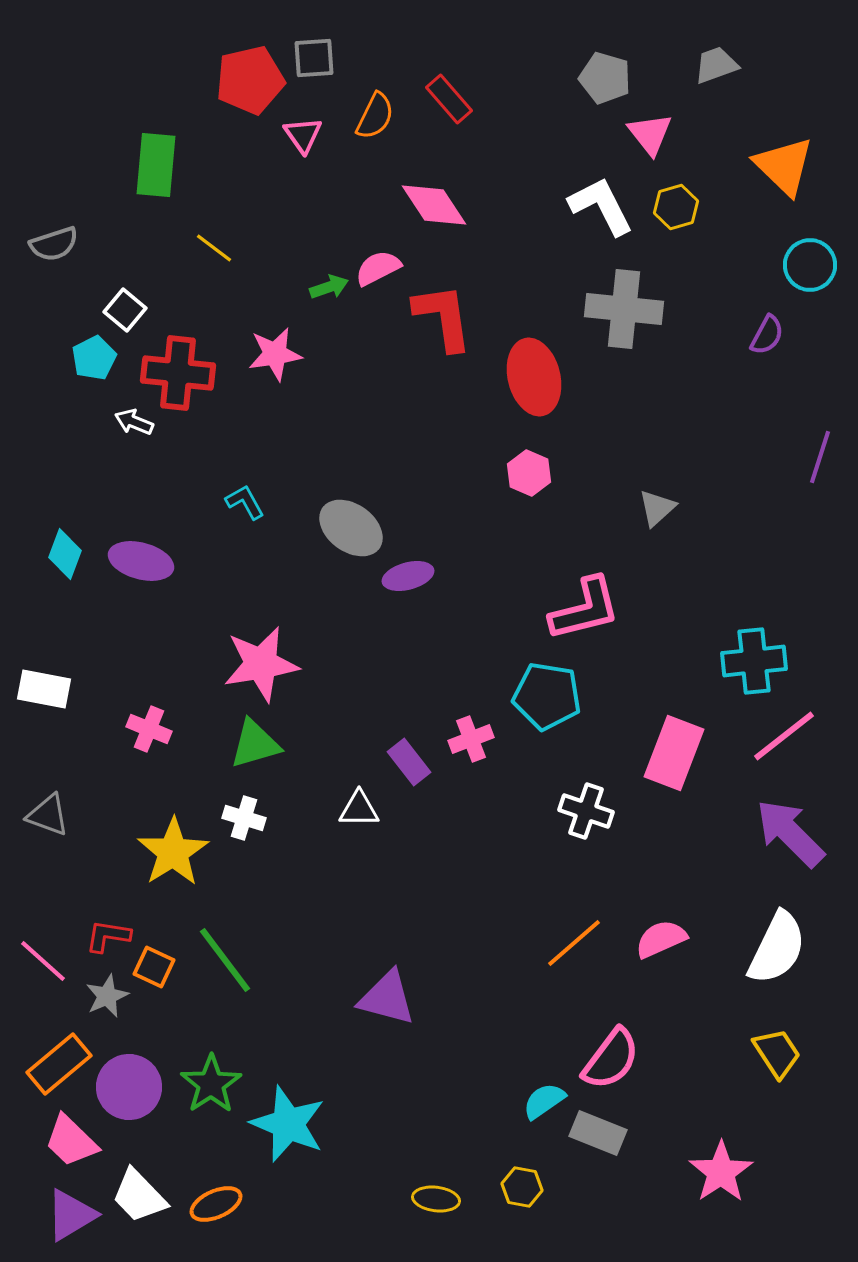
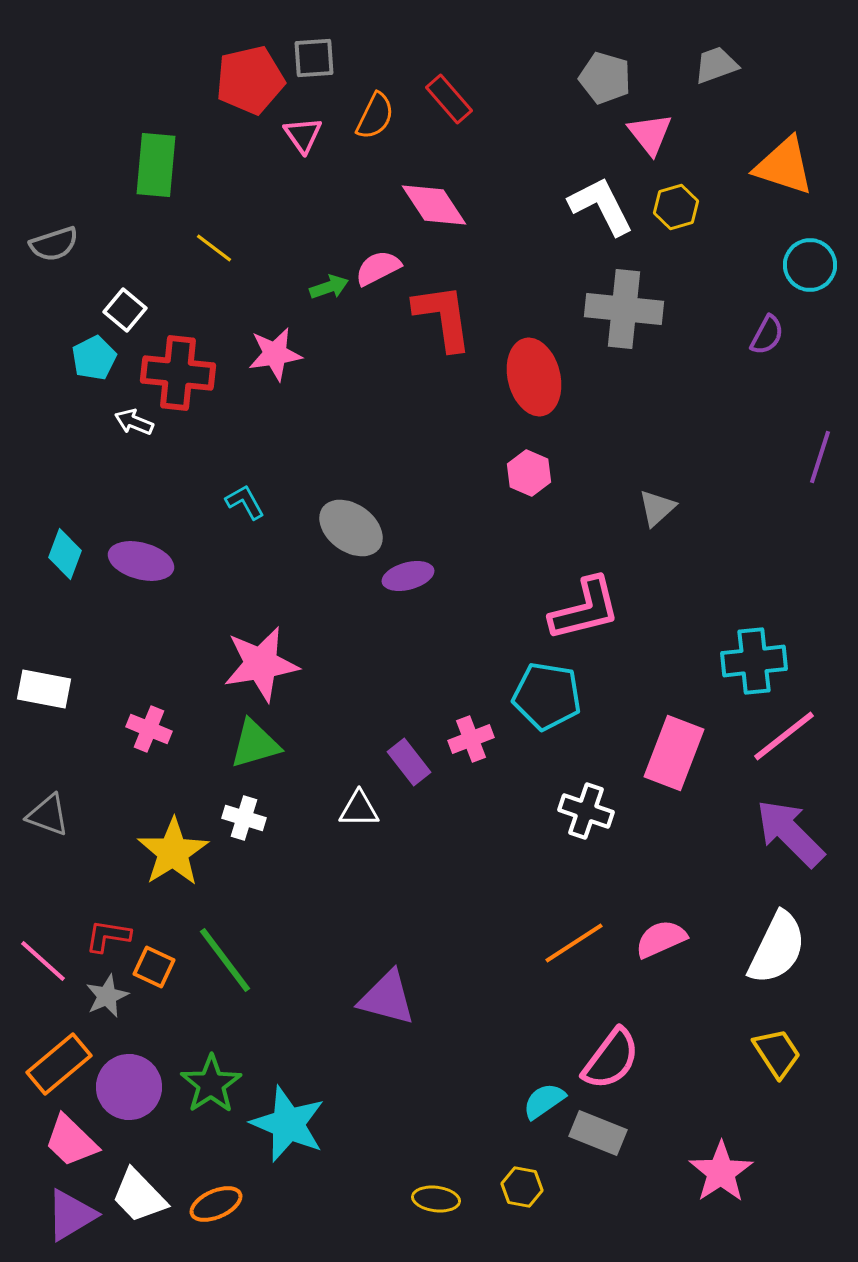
orange triangle at (784, 166): rotated 26 degrees counterclockwise
orange line at (574, 943): rotated 8 degrees clockwise
